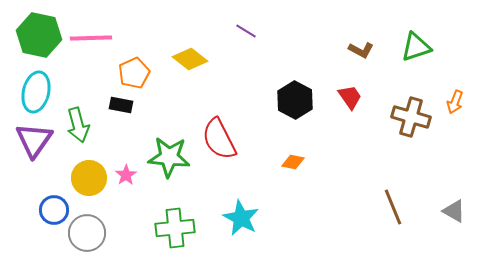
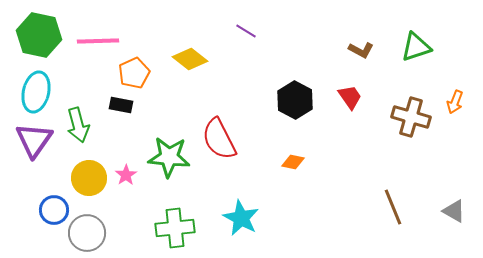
pink line: moved 7 px right, 3 px down
